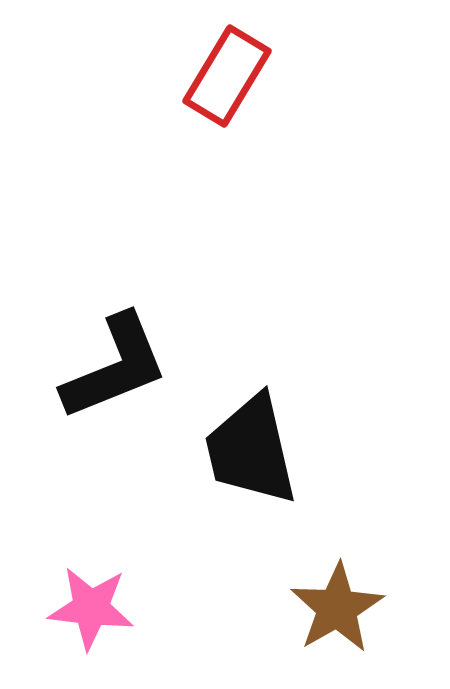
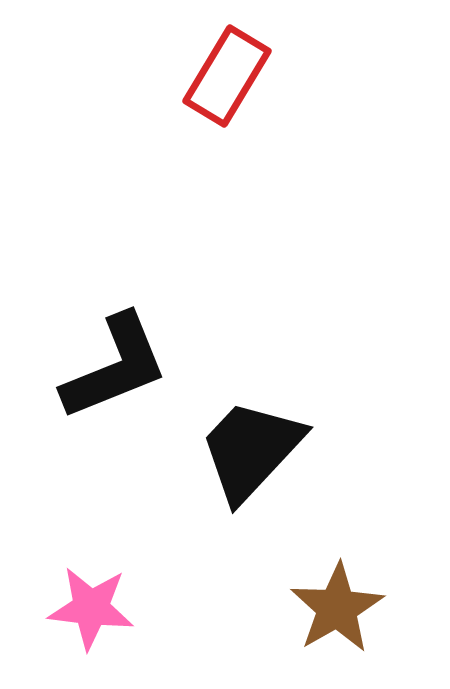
black trapezoid: rotated 56 degrees clockwise
